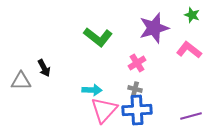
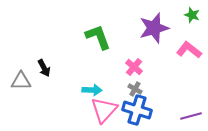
green L-shape: rotated 148 degrees counterclockwise
pink cross: moved 3 px left, 4 px down; rotated 18 degrees counterclockwise
gray cross: rotated 16 degrees clockwise
blue cross: rotated 20 degrees clockwise
